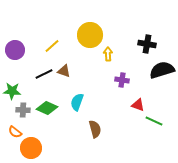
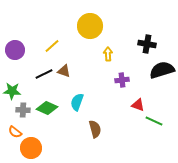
yellow circle: moved 9 px up
purple cross: rotated 16 degrees counterclockwise
